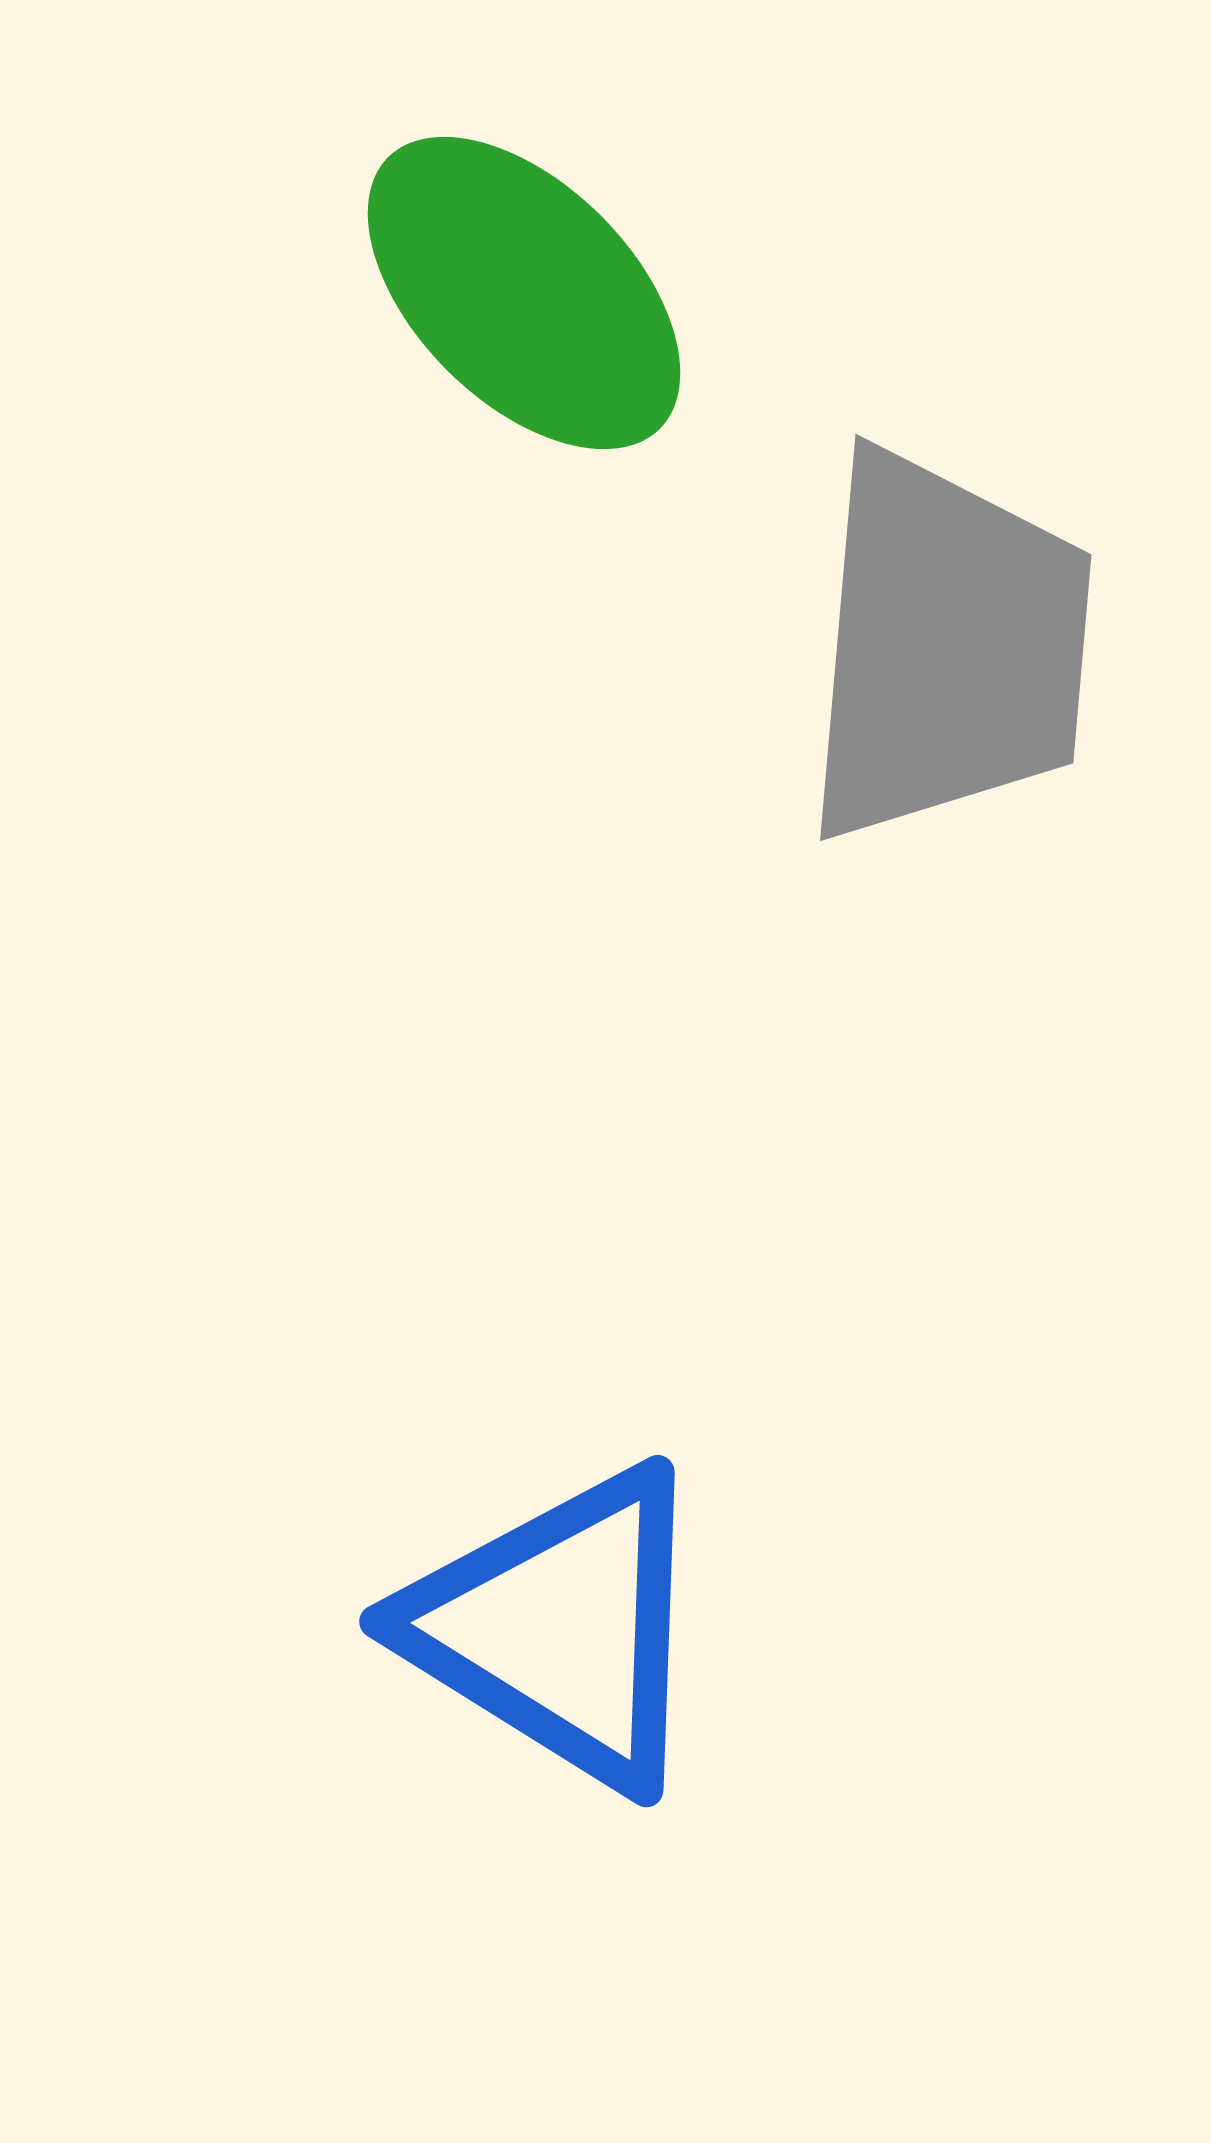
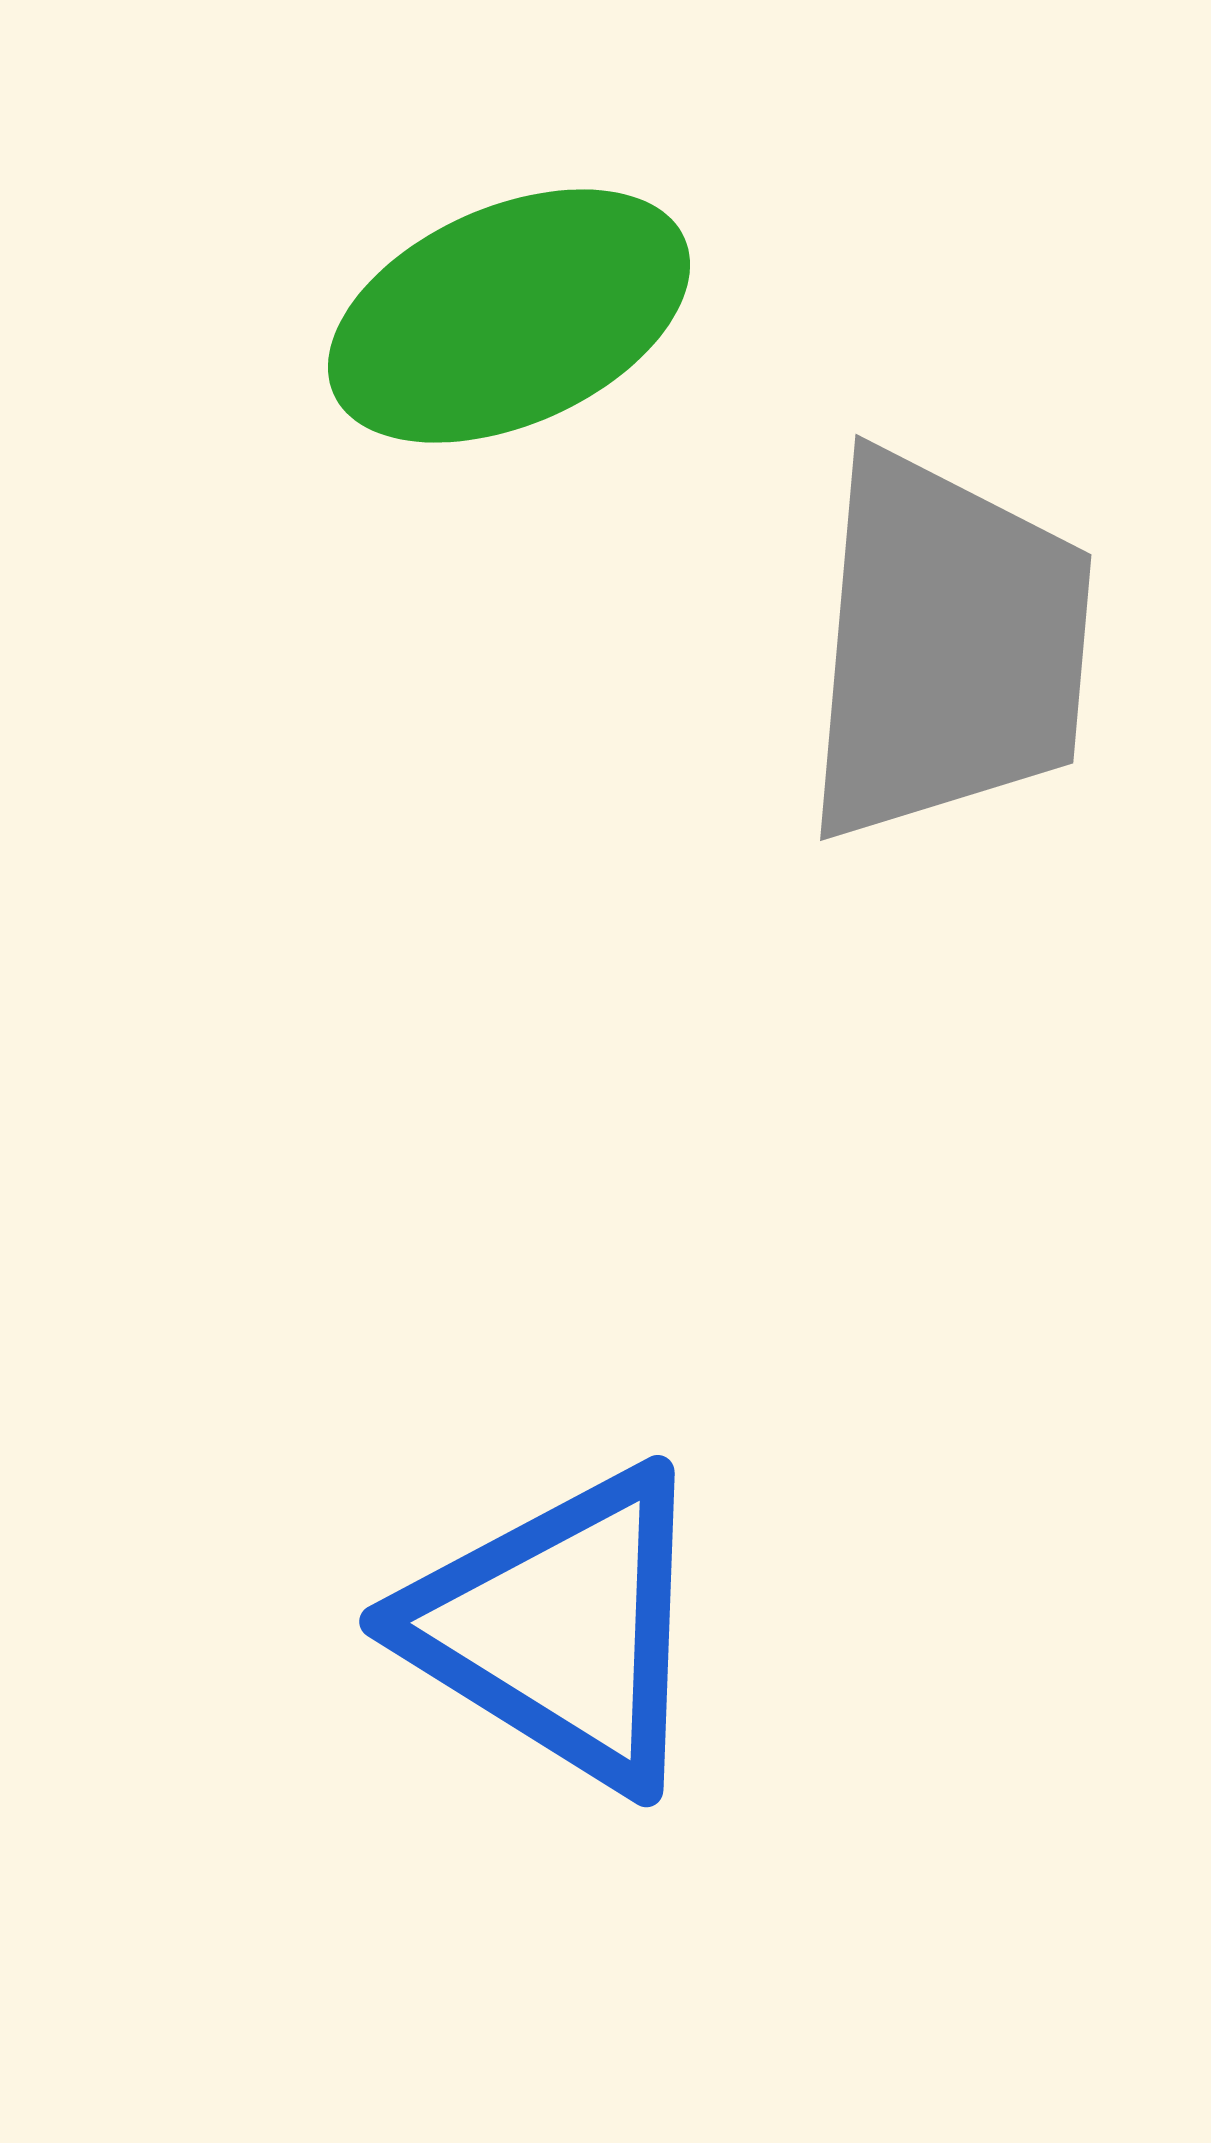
green ellipse: moved 15 px left, 23 px down; rotated 69 degrees counterclockwise
